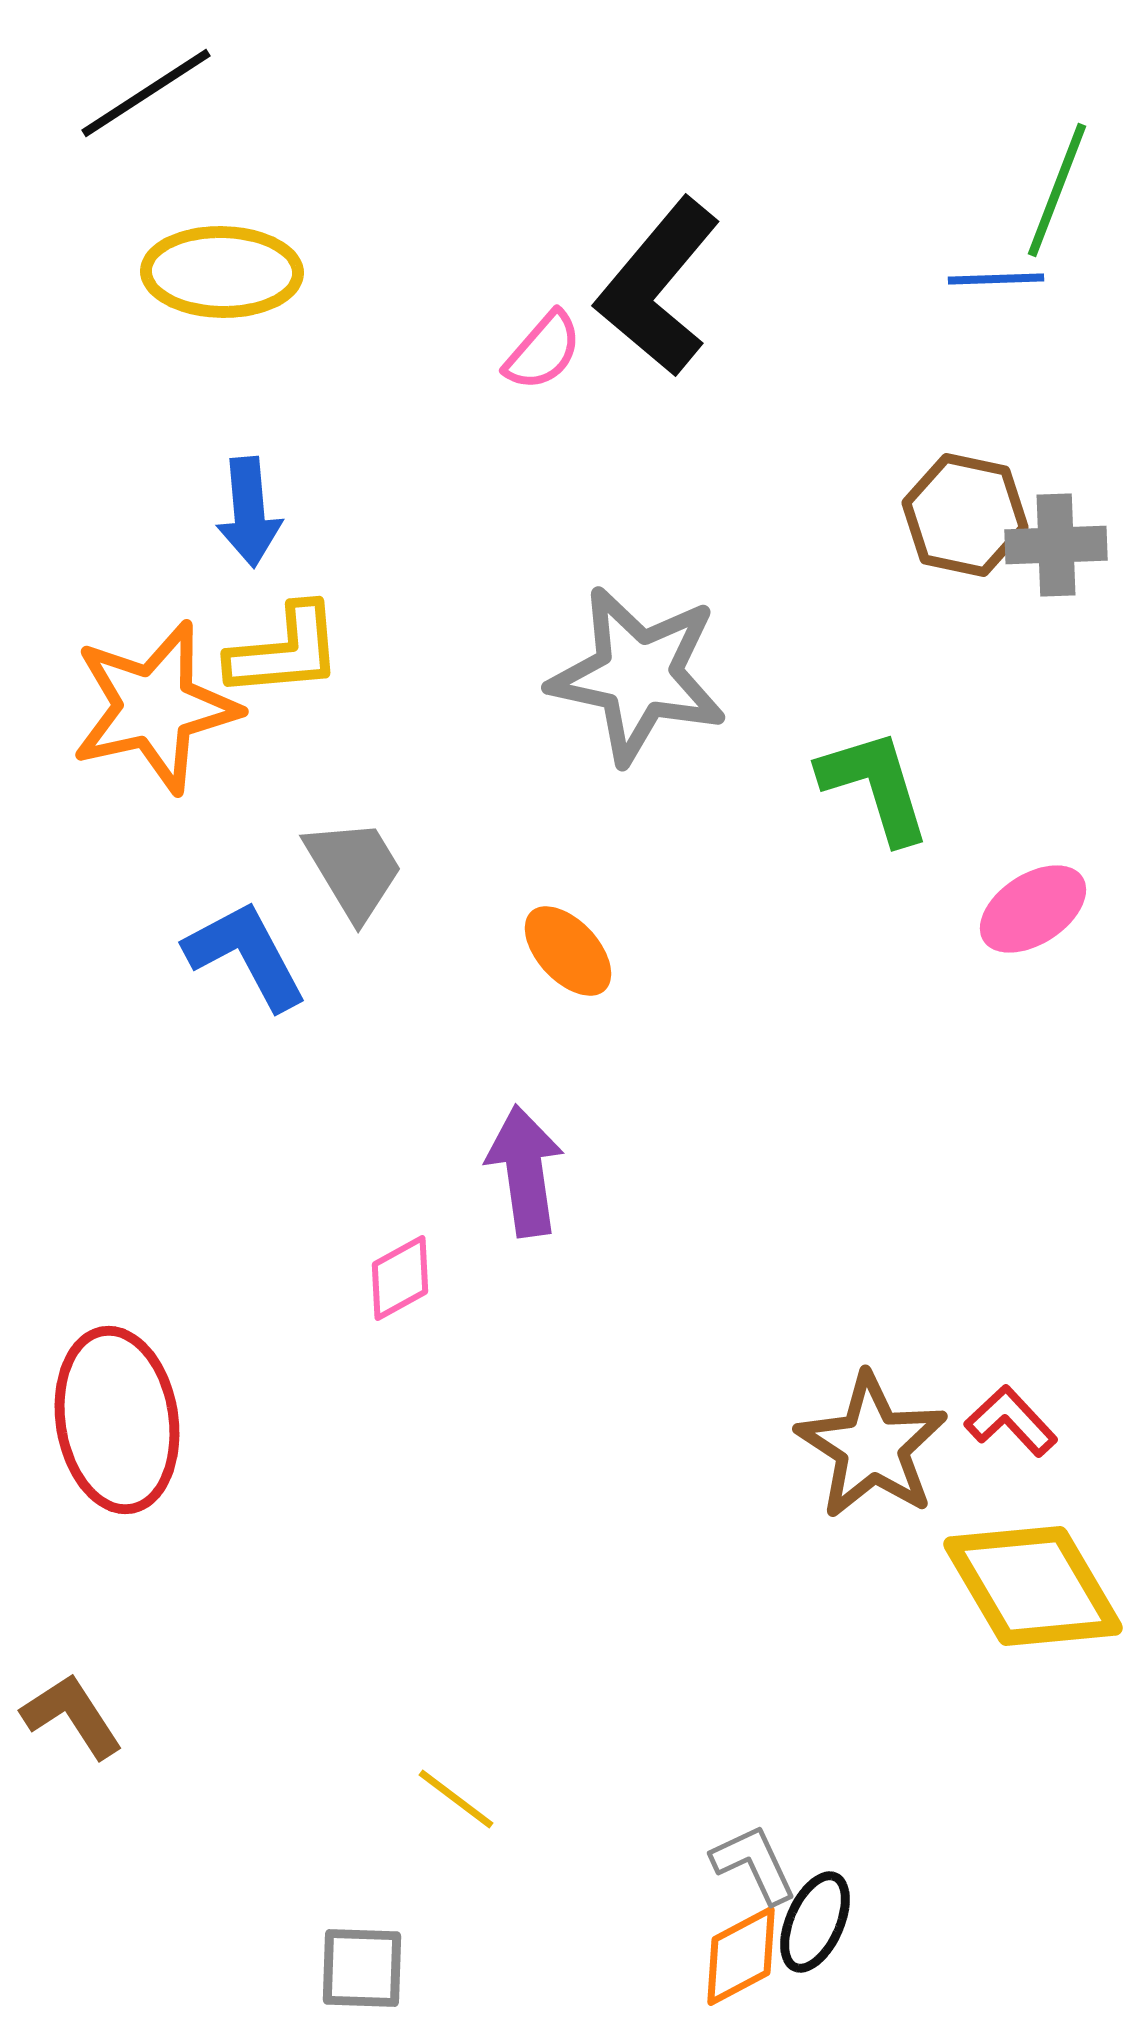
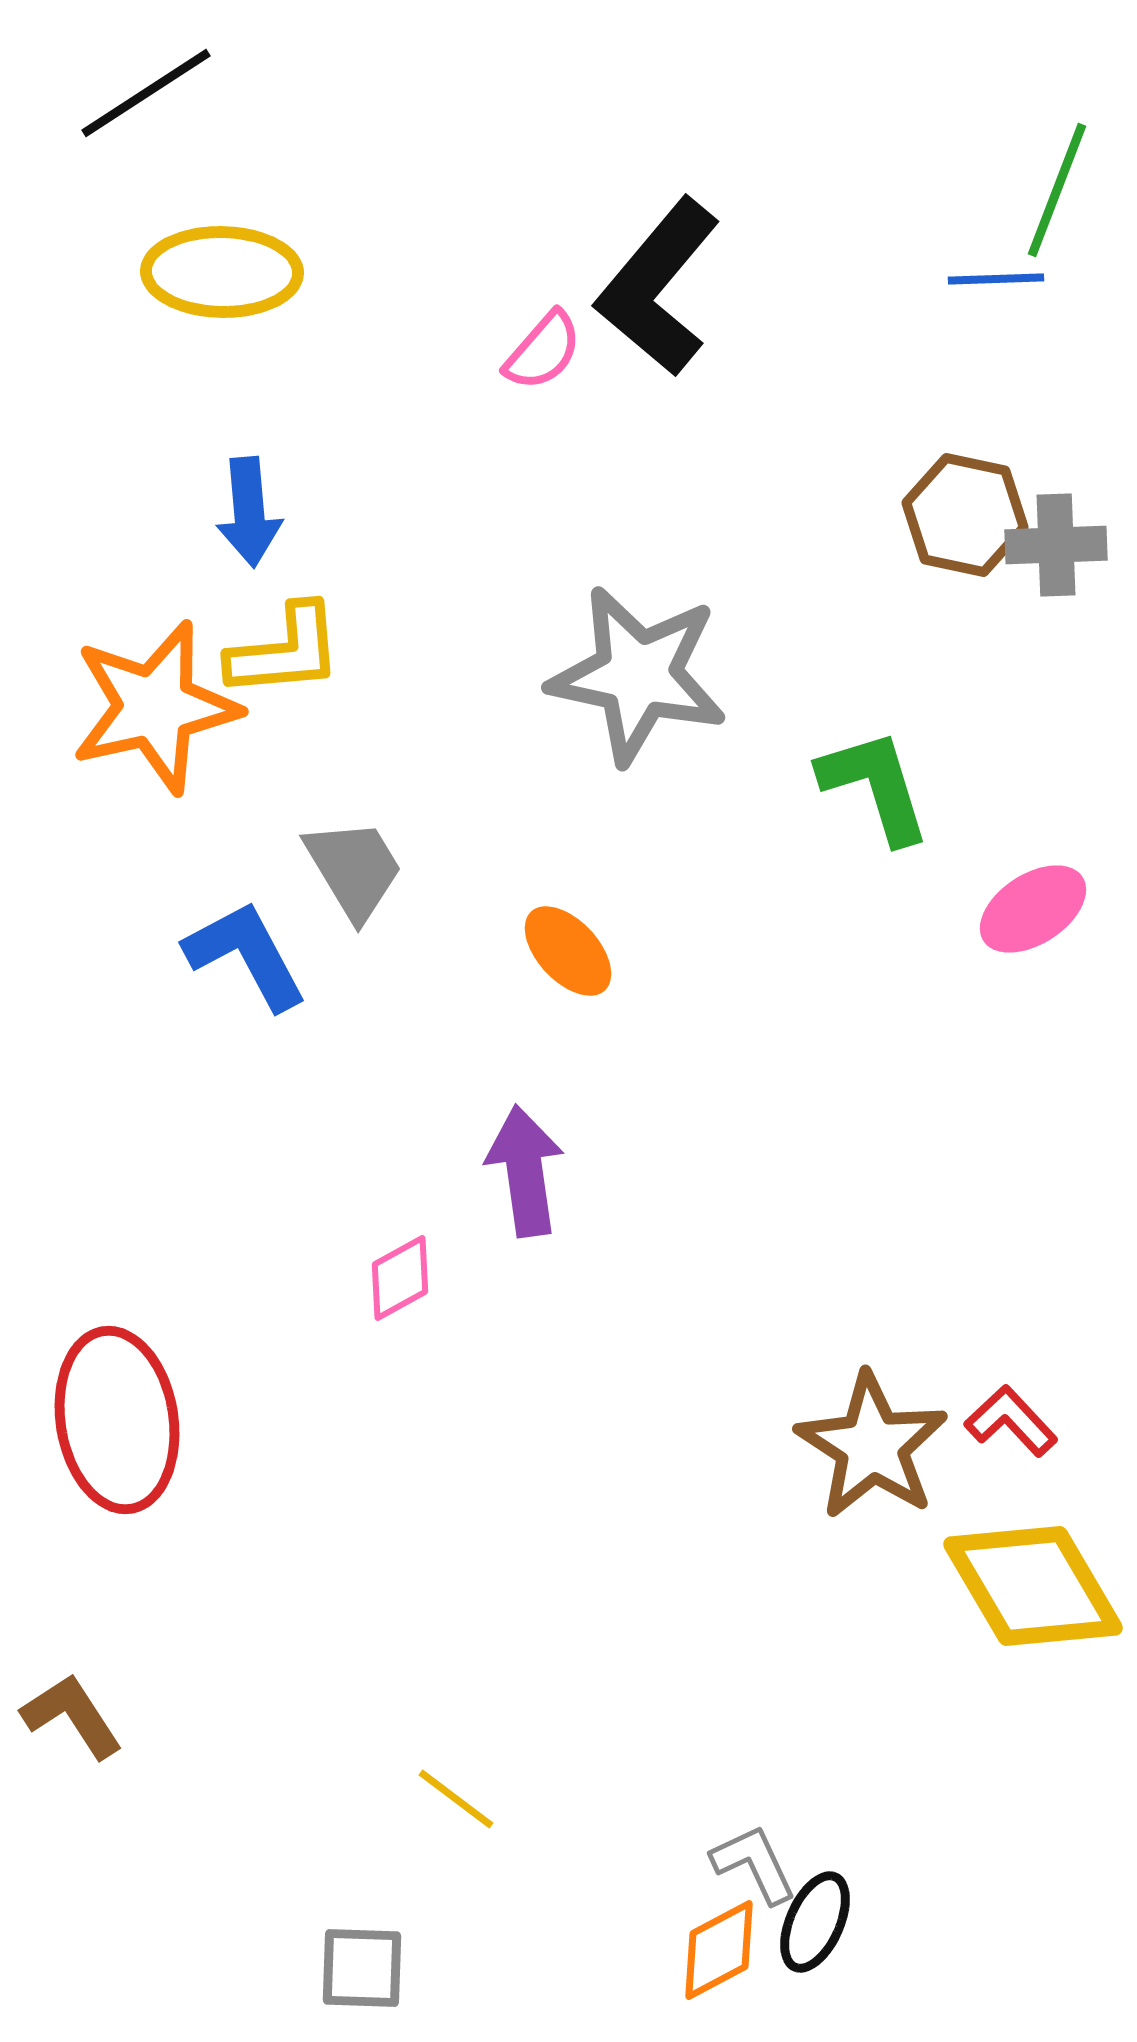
orange diamond: moved 22 px left, 6 px up
